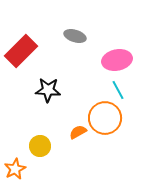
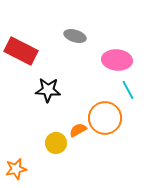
red rectangle: rotated 72 degrees clockwise
pink ellipse: rotated 16 degrees clockwise
cyan line: moved 10 px right
orange semicircle: moved 2 px up
yellow circle: moved 16 px right, 3 px up
orange star: moved 1 px right; rotated 15 degrees clockwise
